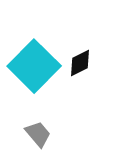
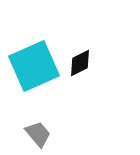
cyan square: rotated 21 degrees clockwise
